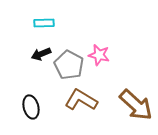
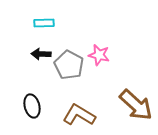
black arrow: rotated 24 degrees clockwise
brown L-shape: moved 2 px left, 15 px down
black ellipse: moved 1 px right, 1 px up
